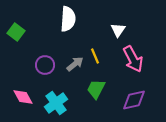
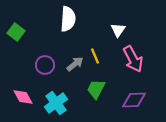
purple diamond: rotated 10 degrees clockwise
